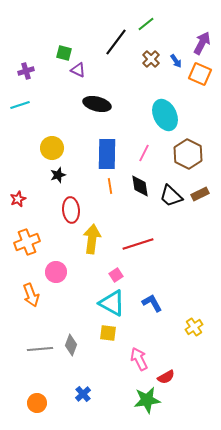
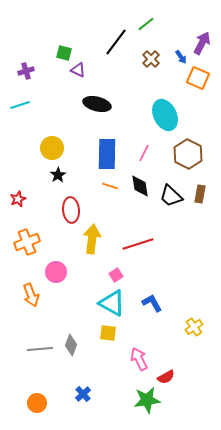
blue arrow: moved 5 px right, 4 px up
orange square: moved 2 px left, 4 px down
black star: rotated 14 degrees counterclockwise
orange line: rotated 63 degrees counterclockwise
brown rectangle: rotated 54 degrees counterclockwise
